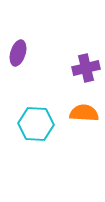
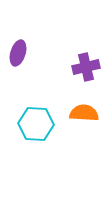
purple cross: moved 1 px up
